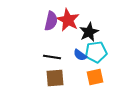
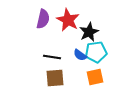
purple semicircle: moved 8 px left, 2 px up
